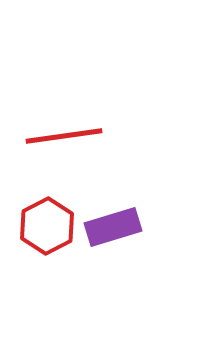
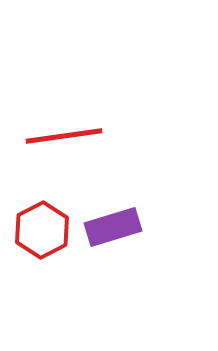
red hexagon: moved 5 px left, 4 px down
